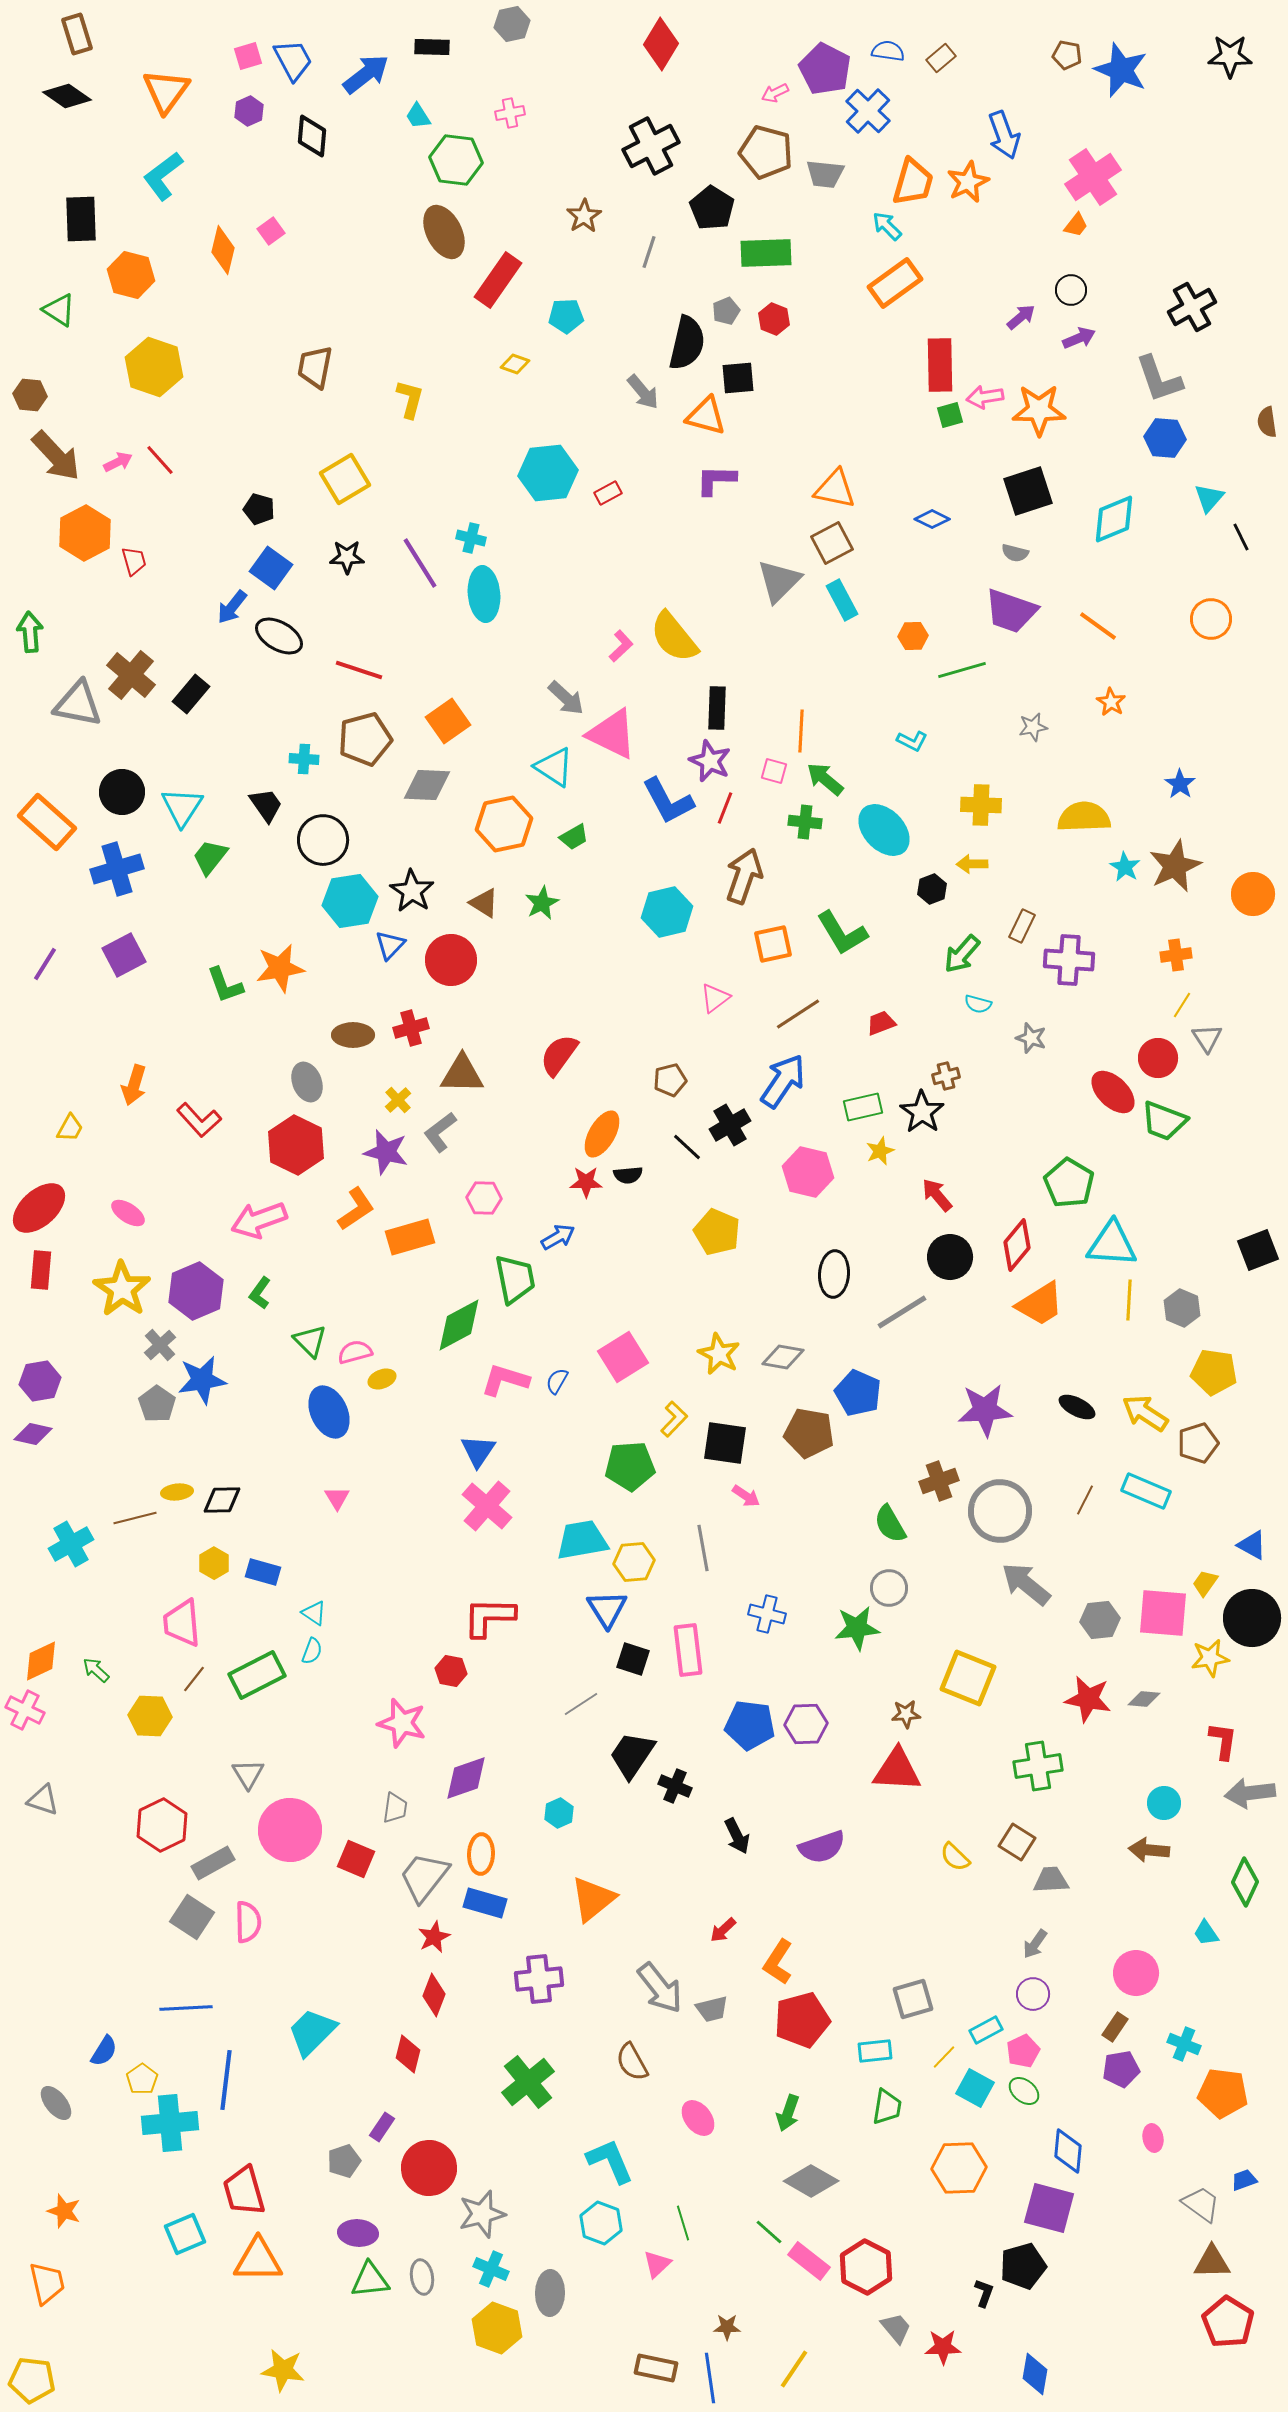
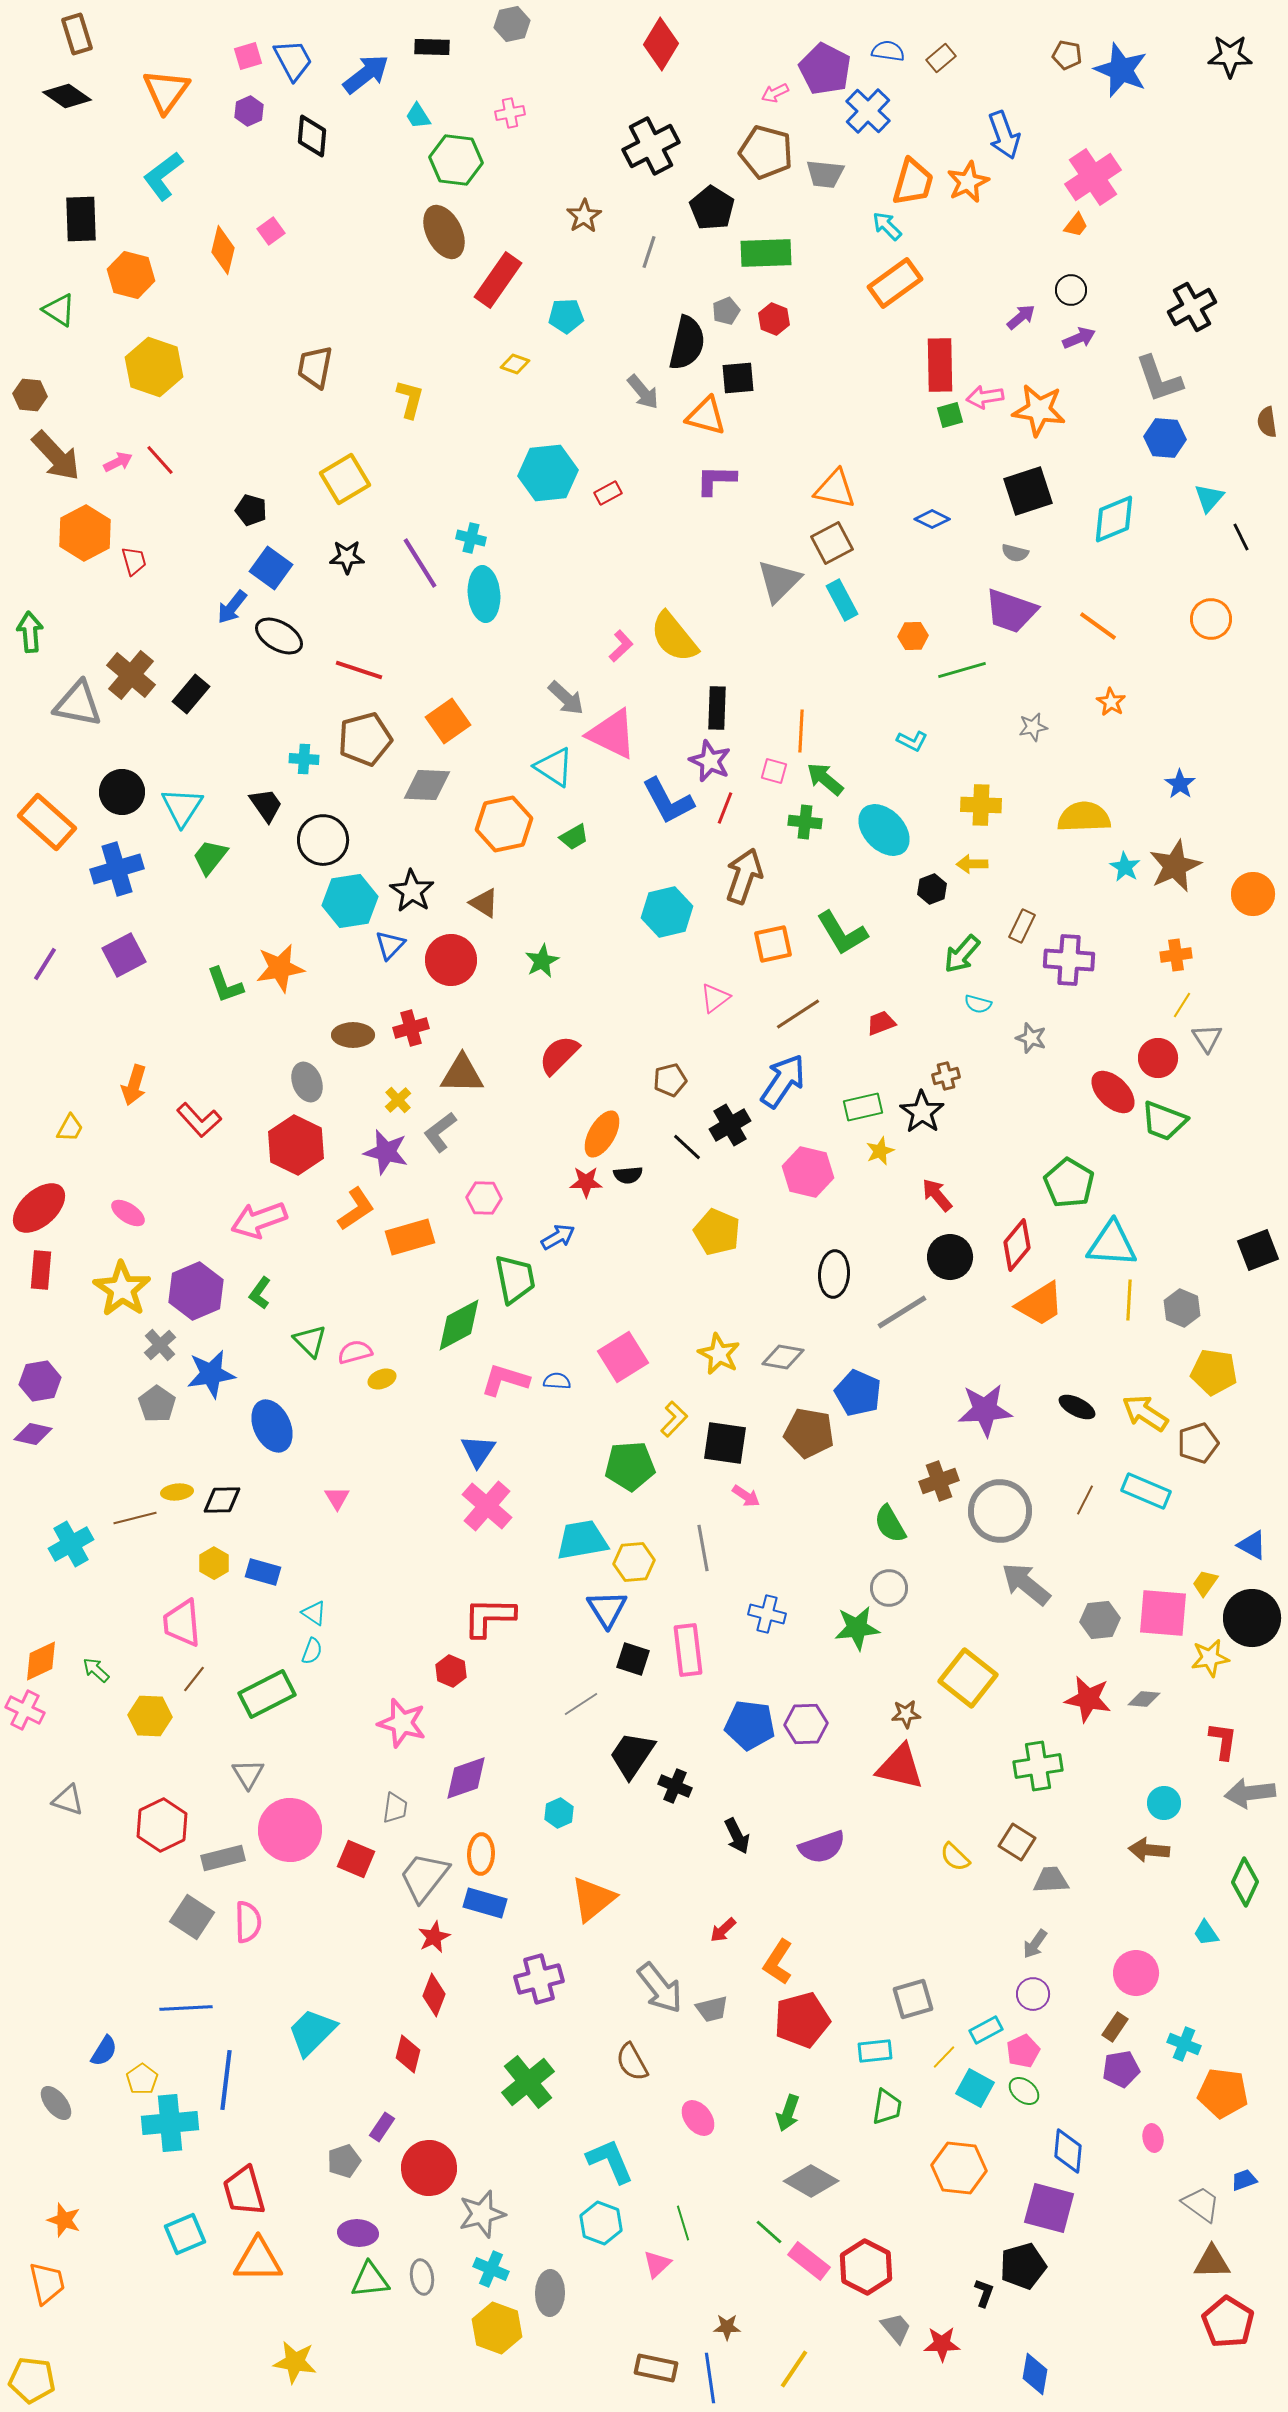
orange star at (1039, 410): rotated 8 degrees clockwise
black pentagon at (259, 509): moved 8 px left, 1 px down
green star at (542, 903): moved 58 px down
red semicircle at (559, 1055): rotated 9 degrees clockwise
blue star at (202, 1380): moved 9 px right, 6 px up
blue semicircle at (557, 1381): rotated 64 degrees clockwise
blue ellipse at (329, 1412): moved 57 px left, 14 px down
red hexagon at (451, 1671): rotated 12 degrees clockwise
green rectangle at (257, 1675): moved 10 px right, 19 px down
yellow square at (968, 1678): rotated 16 degrees clockwise
red triangle at (897, 1770): moved 3 px right, 3 px up; rotated 10 degrees clockwise
gray triangle at (43, 1800): moved 25 px right
gray rectangle at (213, 1863): moved 10 px right, 5 px up; rotated 15 degrees clockwise
purple cross at (539, 1979): rotated 9 degrees counterclockwise
orange hexagon at (959, 2168): rotated 8 degrees clockwise
orange star at (64, 2211): moved 9 px down
red star at (943, 2347): moved 1 px left, 3 px up
yellow star at (283, 2370): moved 12 px right, 8 px up
